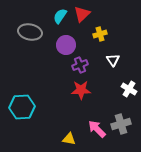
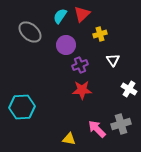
gray ellipse: rotated 30 degrees clockwise
red star: moved 1 px right
